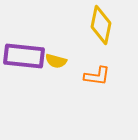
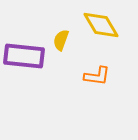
yellow diamond: rotated 42 degrees counterclockwise
yellow semicircle: moved 5 px right, 21 px up; rotated 95 degrees clockwise
